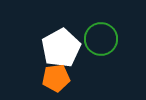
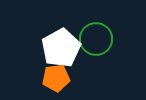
green circle: moved 5 px left
